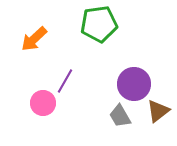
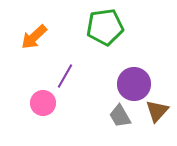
green pentagon: moved 6 px right, 3 px down
orange arrow: moved 2 px up
purple line: moved 5 px up
brown triangle: moved 1 px left; rotated 10 degrees counterclockwise
